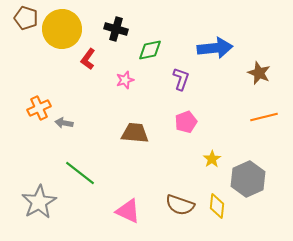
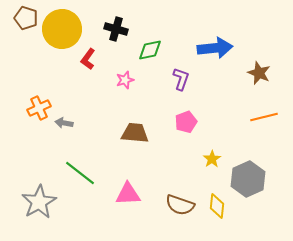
pink triangle: moved 17 px up; rotated 28 degrees counterclockwise
